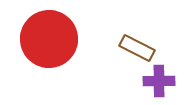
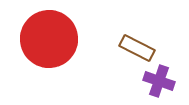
purple cross: rotated 20 degrees clockwise
